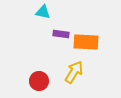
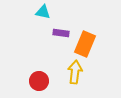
purple rectangle: moved 1 px up
orange rectangle: moved 1 px left, 2 px down; rotated 70 degrees counterclockwise
yellow arrow: moved 1 px right; rotated 25 degrees counterclockwise
